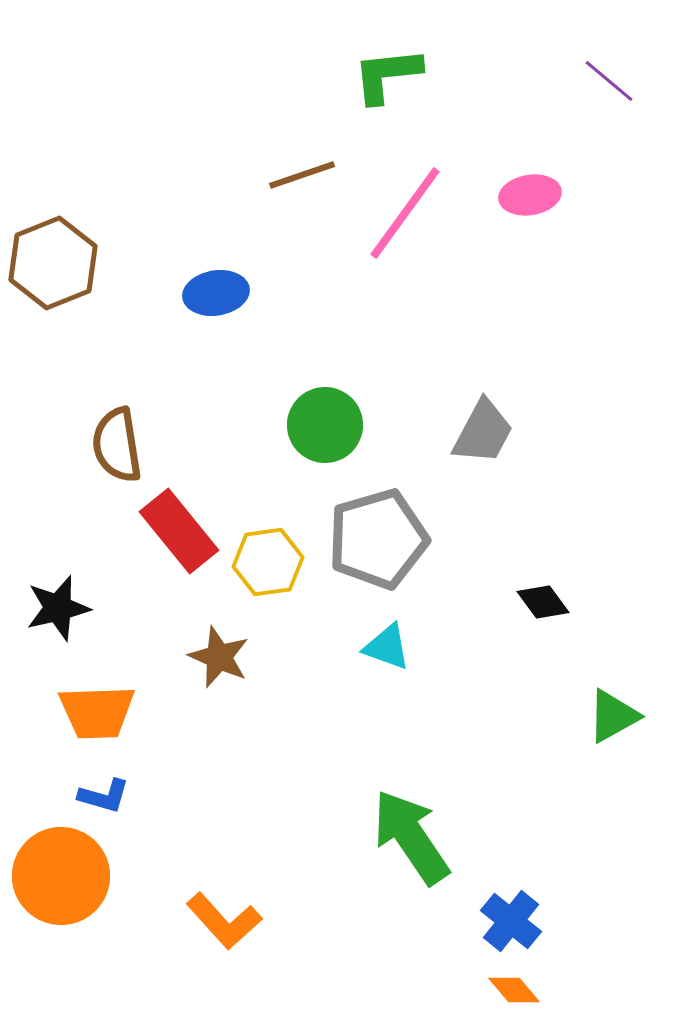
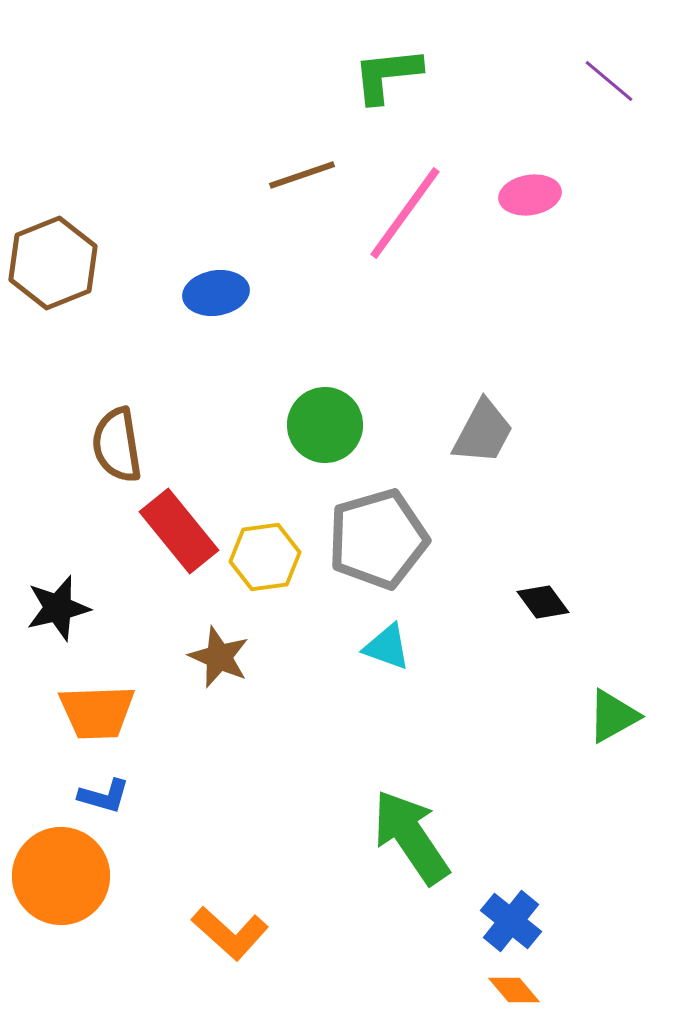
yellow hexagon: moved 3 px left, 5 px up
orange L-shape: moved 6 px right, 12 px down; rotated 6 degrees counterclockwise
